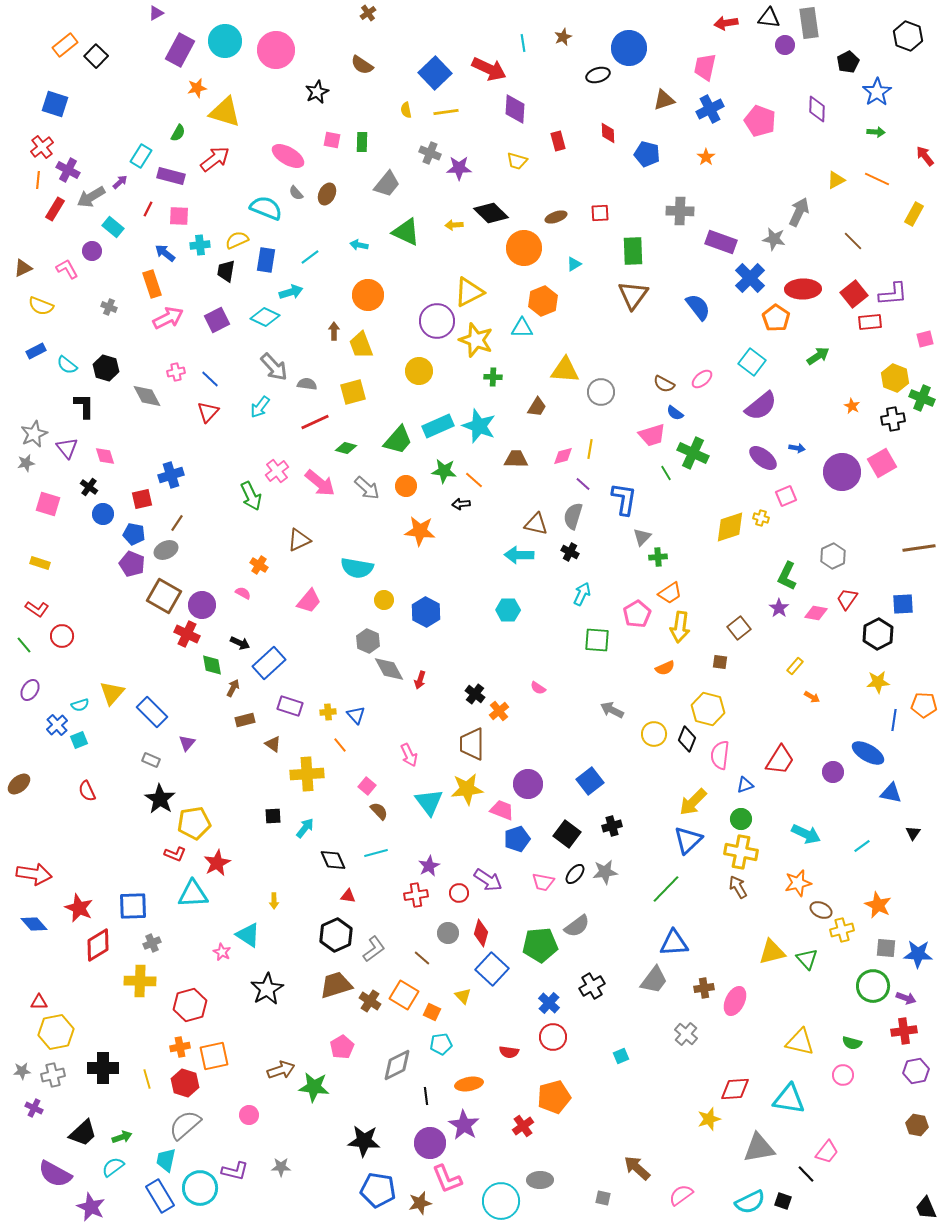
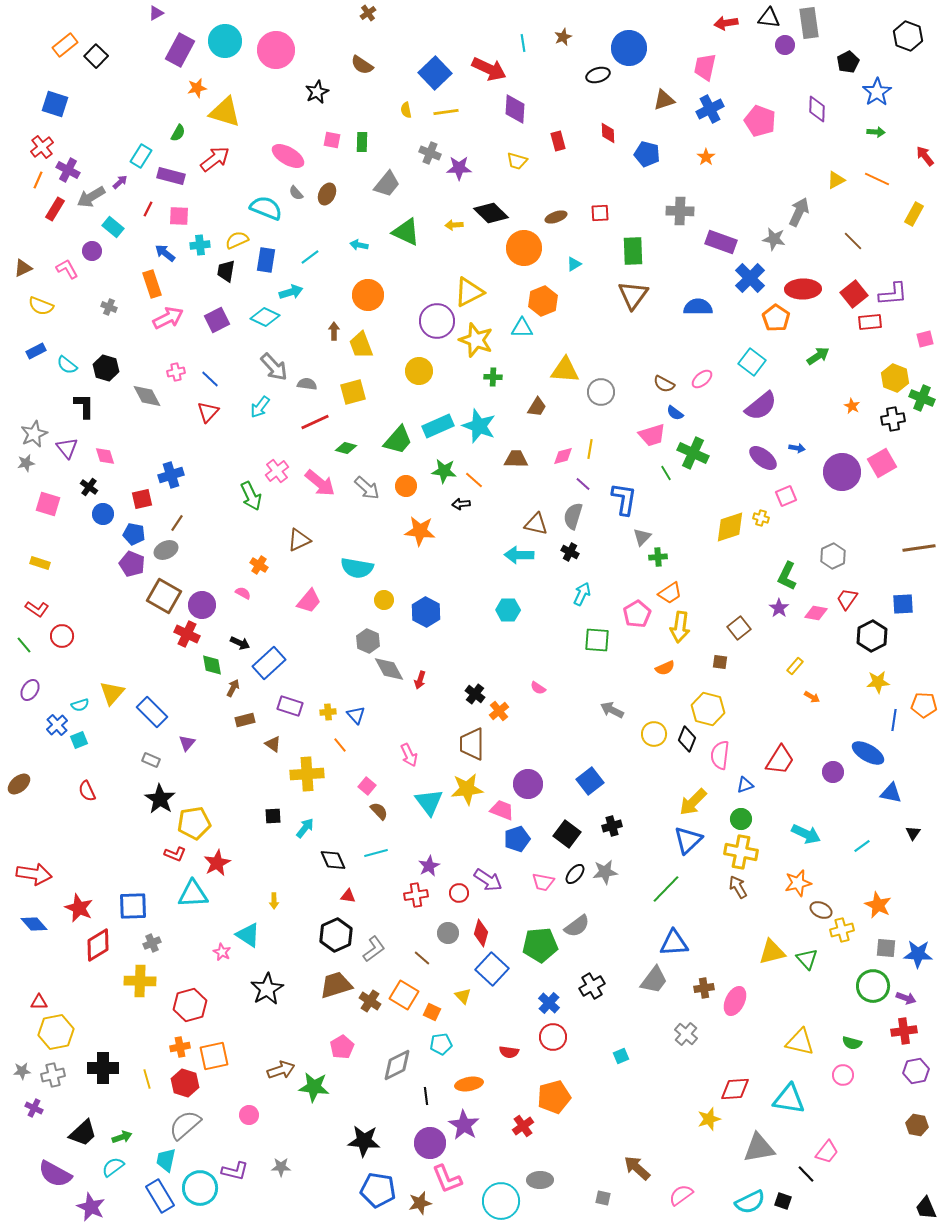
orange line at (38, 180): rotated 18 degrees clockwise
blue semicircle at (698, 307): rotated 52 degrees counterclockwise
black hexagon at (878, 634): moved 6 px left, 2 px down
